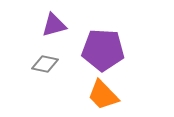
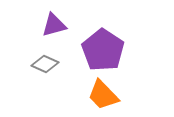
purple pentagon: rotated 30 degrees clockwise
gray diamond: rotated 12 degrees clockwise
